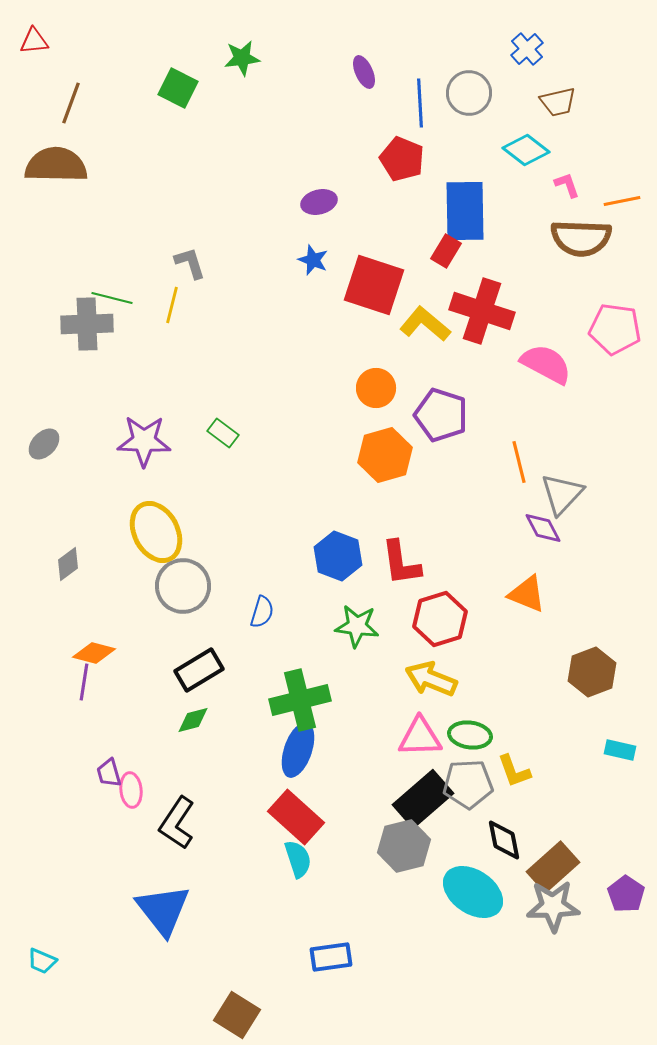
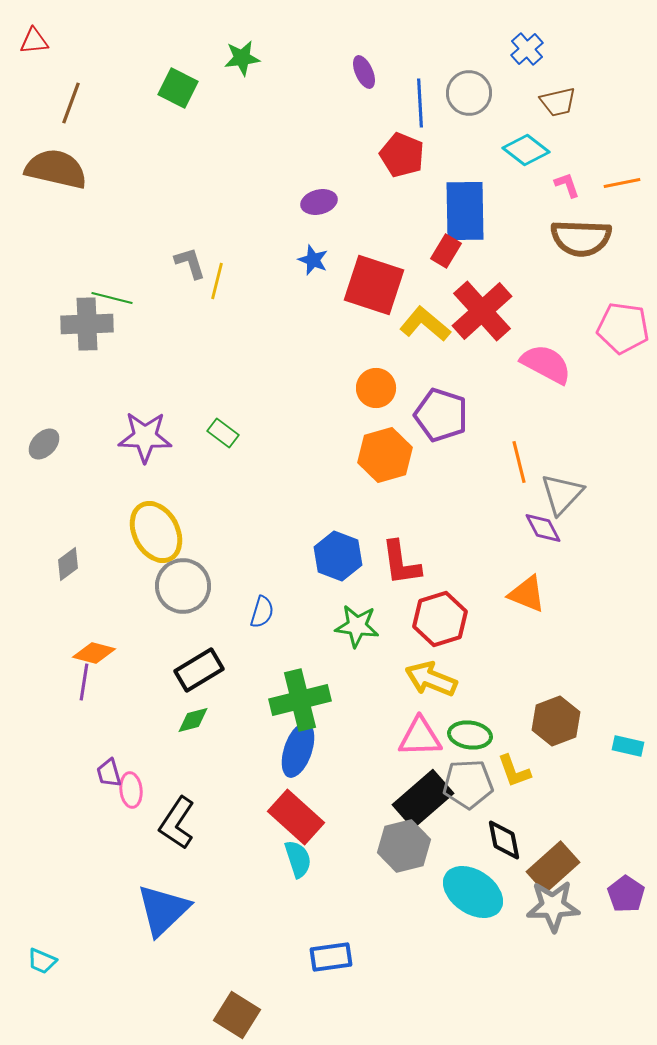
red pentagon at (402, 159): moved 4 px up
brown semicircle at (56, 165): moved 4 px down; rotated 12 degrees clockwise
orange line at (622, 201): moved 18 px up
yellow line at (172, 305): moved 45 px right, 24 px up
red cross at (482, 311): rotated 30 degrees clockwise
pink pentagon at (615, 329): moved 8 px right, 1 px up
purple star at (144, 441): moved 1 px right, 4 px up
brown hexagon at (592, 672): moved 36 px left, 49 px down
cyan rectangle at (620, 750): moved 8 px right, 4 px up
blue triangle at (163, 910): rotated 24 degrees clockwise
